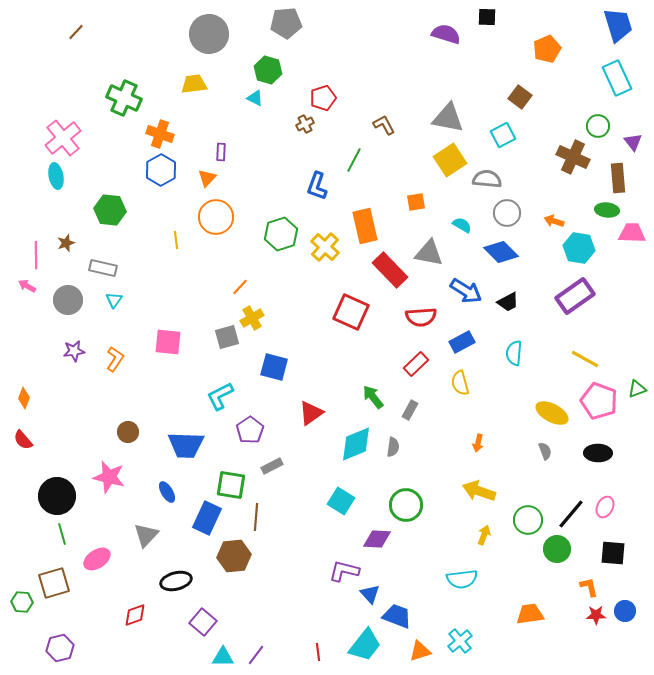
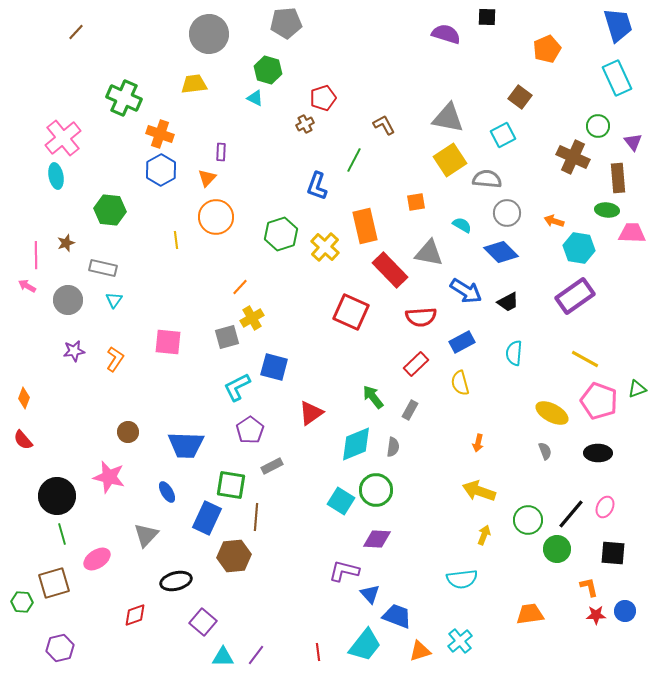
cyan L-shape at (220, 396): moved 17 px right, 9 px up
green circle at (406, 505): moved 30 px left, 15 px up
